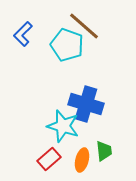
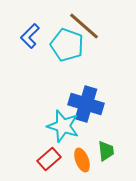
blue L-shape: moved 7 px right, 2 px down
green trapezoid: moved 2 px right
orange ellipse: rotated 35 degrees counterclockwise
